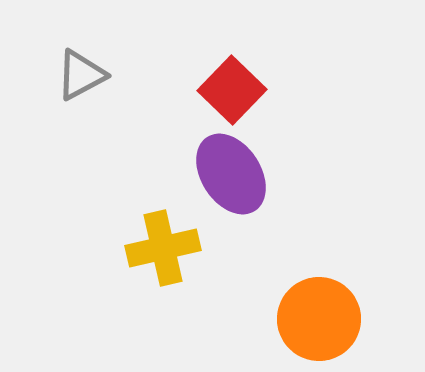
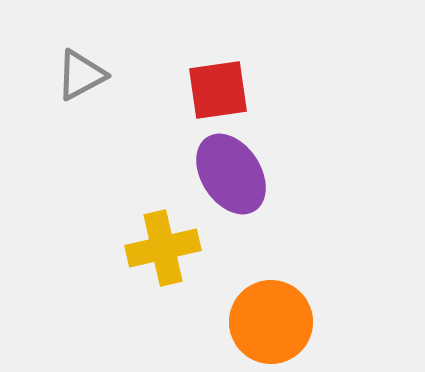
red square: moved 14 px left; rotated 38 degrees clockwise
orange circle: moved 48 px left, 3 px down
